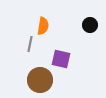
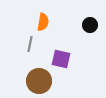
orange semicircle: moved 4 px up
brown circle: moved 1 px left, 1 px down
